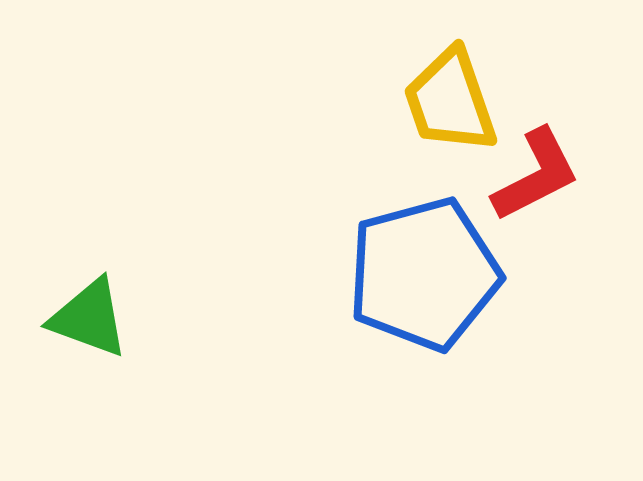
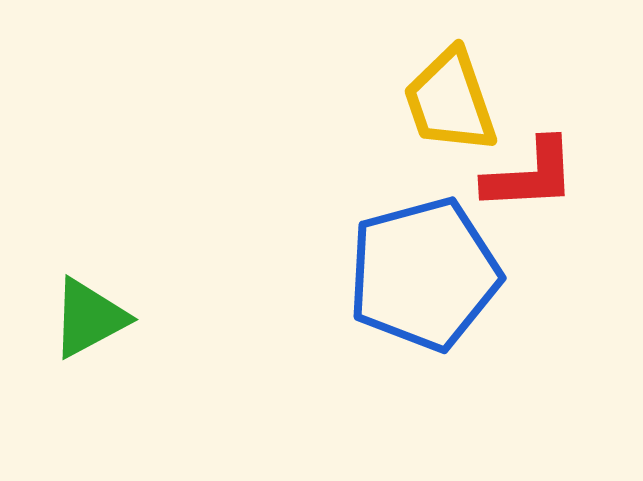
red L-shape: moved 6 px left; rotated 24 degrees clockwise
green triangle: rotated 48 degrees counterclockwise
